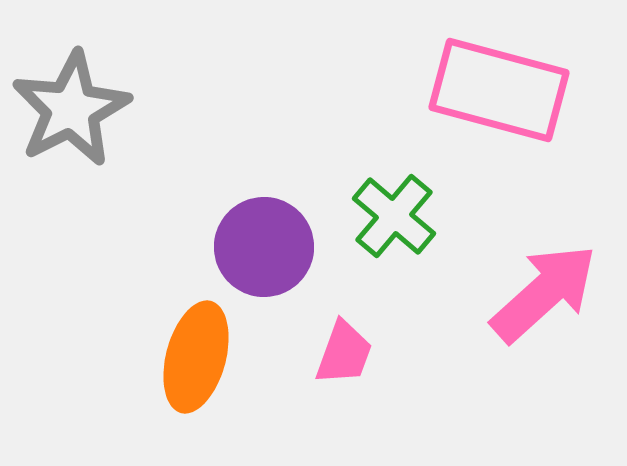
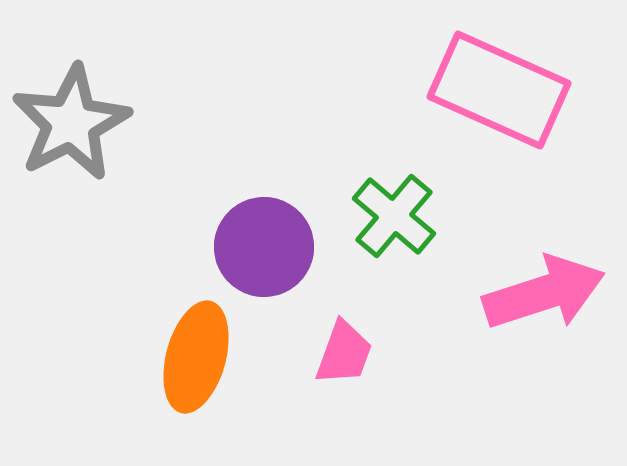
pink rectangle: rotated 9 degrees clockwise
gray star: moved 14 px down
pink arrow: rotated 24 degrees clockwise
